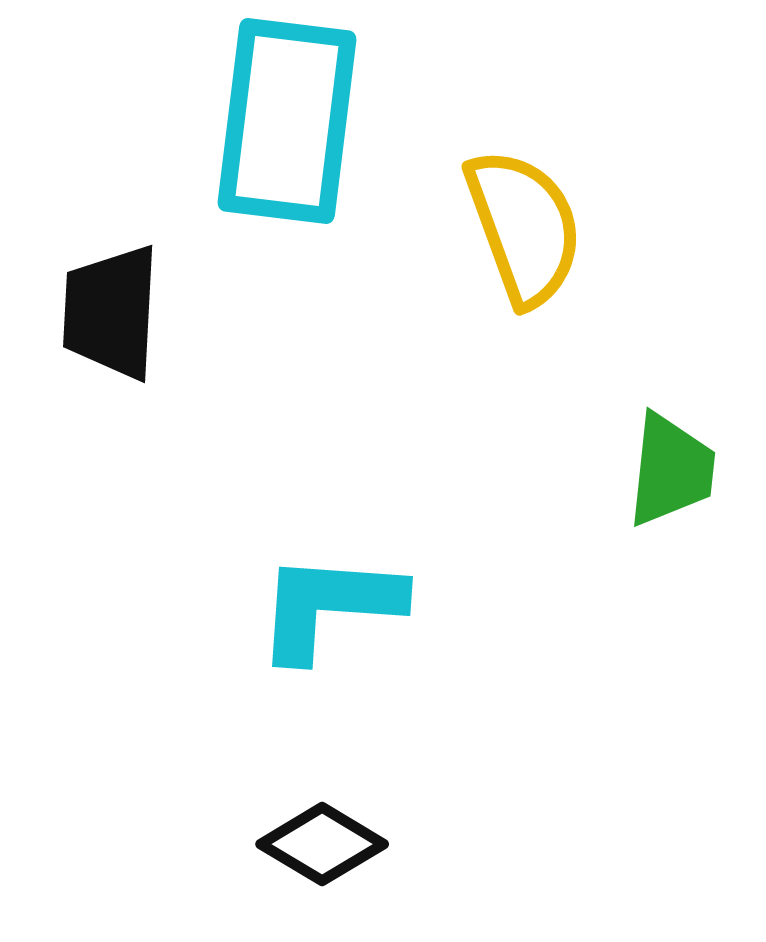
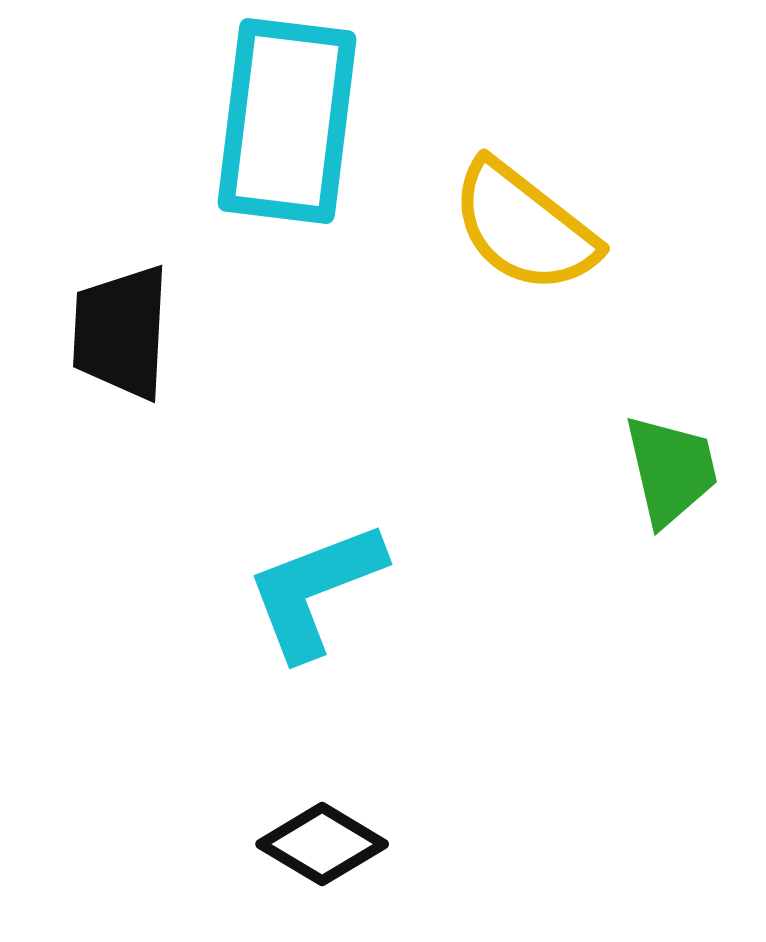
yellow semicircle: rotated 148 degrees clockwise
black trapezoid: moved 10 px right, 20 px down
green trapezoid: rotated 19 degrees counterclockwise
cyan L-shape: moved 14 px left, 16 px up; rotated 25 degrees counterclockwise
